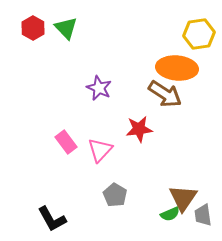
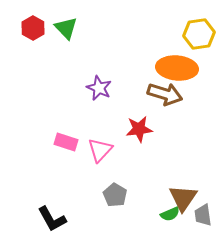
brown arrow: rotated 16 degrees counterclockwise
pink rectangle: rotated 35 degrees counterclockwise
